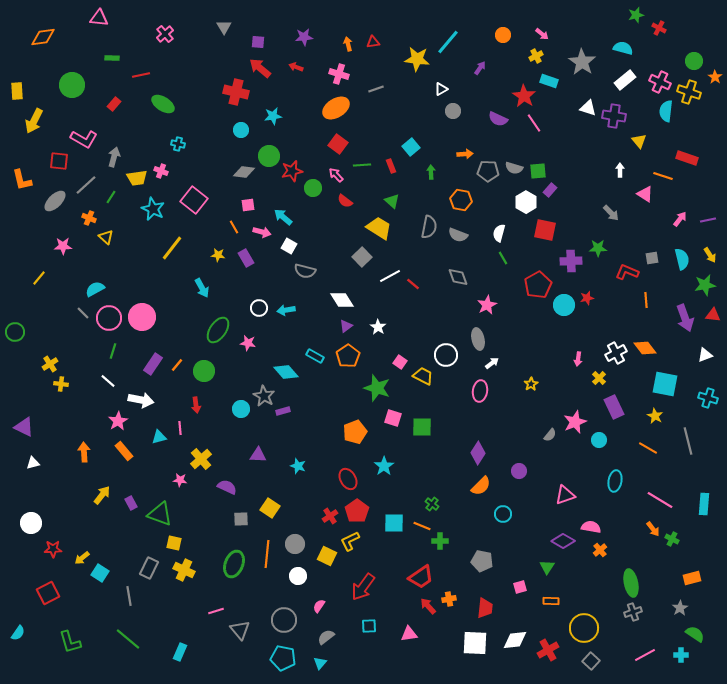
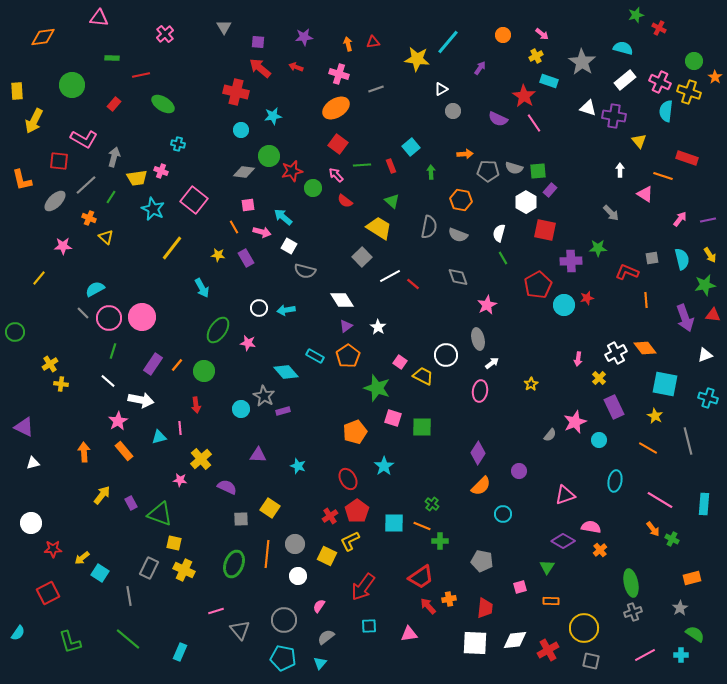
gray square at (591, 661): rotated 30 degrees counterclockwise
